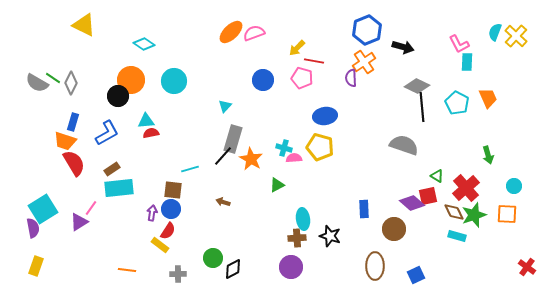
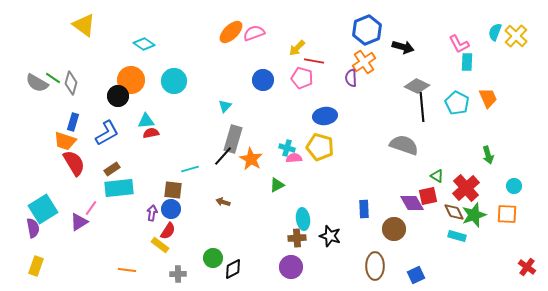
yellow triangle at (84, 25): rotated 10 degrees clockwise
gray diamond at (71, 83): rotated 10 degrees counterclockwise
cyan cross at (284, 148): moved 3 px right
purple diamond at (412, 203): rotated 20 degrees clockwise
